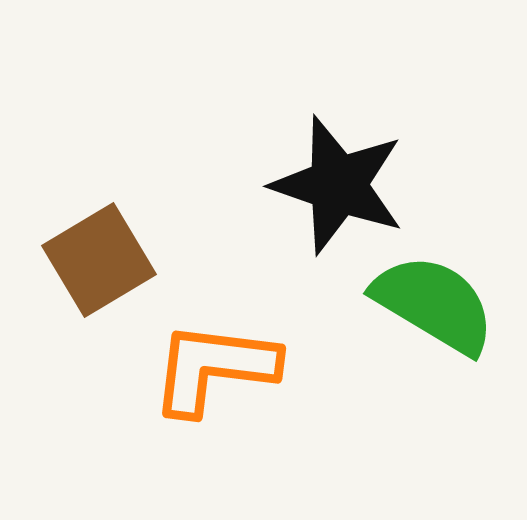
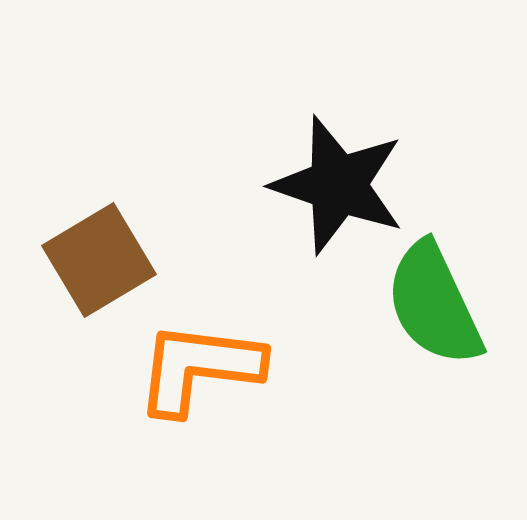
green semicircle: rotated 146 degrees counterclockwise
orange L-shape: moved 15 px left
